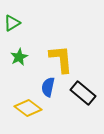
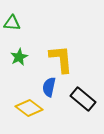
green triangle: rotated 36 degrees clockwise
blue semicircle: moved 1 px right
black rectangle: moved 6 px down
yellow diamond: moved 1 px right
